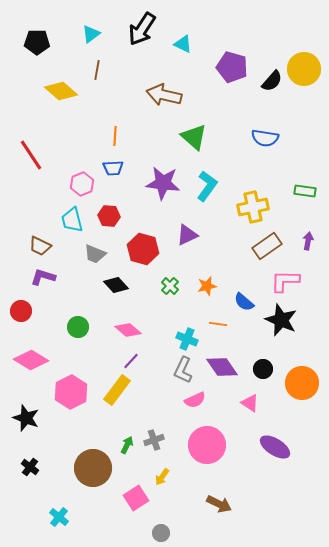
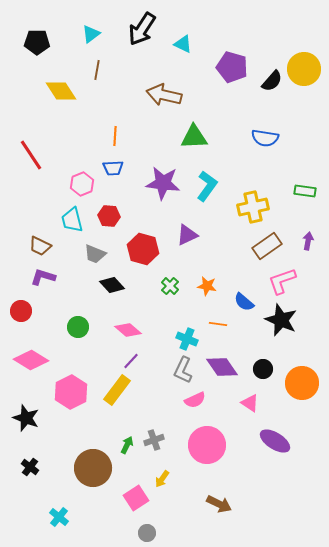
yellow diamond at (61, 91): rotated 16 degrees clockwise
green triangle at (194, 137): rotated 44 degrees counterclockwise
pink L-shape at (285, 281): moved 3 px left; rotated 20 degrees counterclockwise
black diamond at (116, 285): moved 4 px left
orange star at (207, 286): rotated 24 degrees clockwise
purple ellipse at (275, 447): moved 6 px up
yellow arrow at (162, 477): moved 2 px down
gray circle at (161, 533): moved 14 px left
